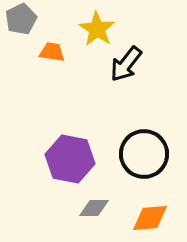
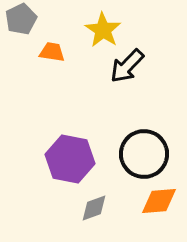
yellow star: moved 6 px right, 1 px down
black arrow: moved 1 px right, 2 px down; rotated 6 degrees clockwise
gray diamond: rotated 20 degrees counterclockwise
orange diamond: moved 9 px right, 17 px up
